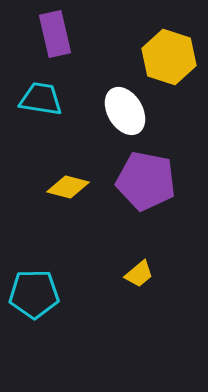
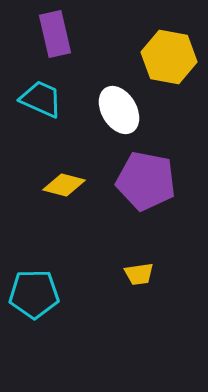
yellow hexagon: rotated 8 degrees counterclockwise
cyan trapezoid: rotated 15 degrees clockwise
white ellipse: moved 6 px left, 1 px up
yellow diamond: moved 4 px left, 2 px up
yellow trapezoid: rotated 32 degrees clockwise
